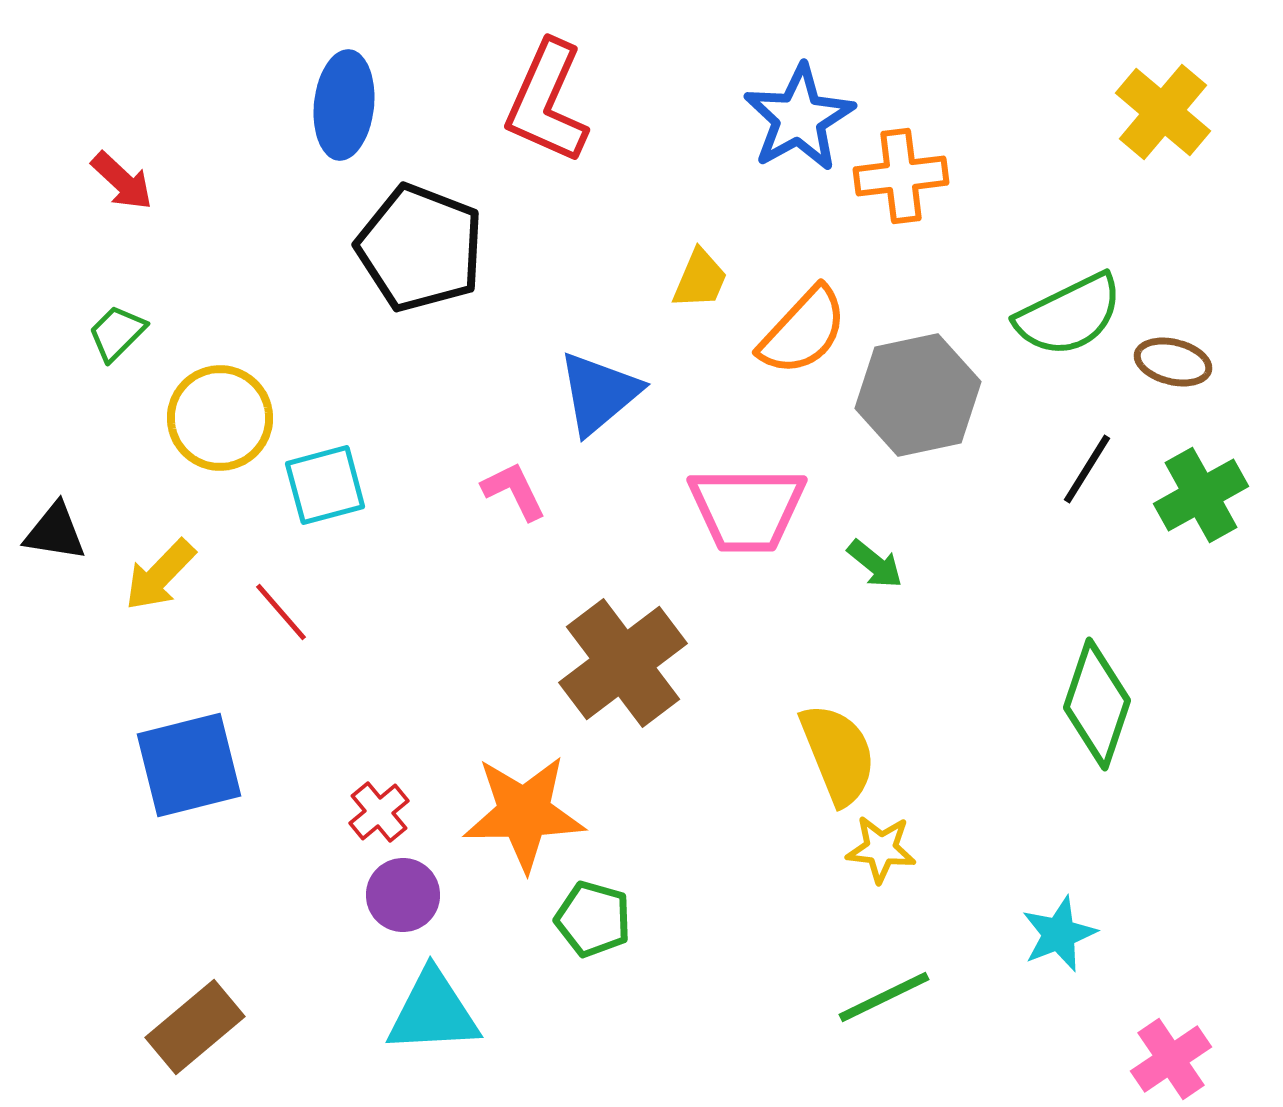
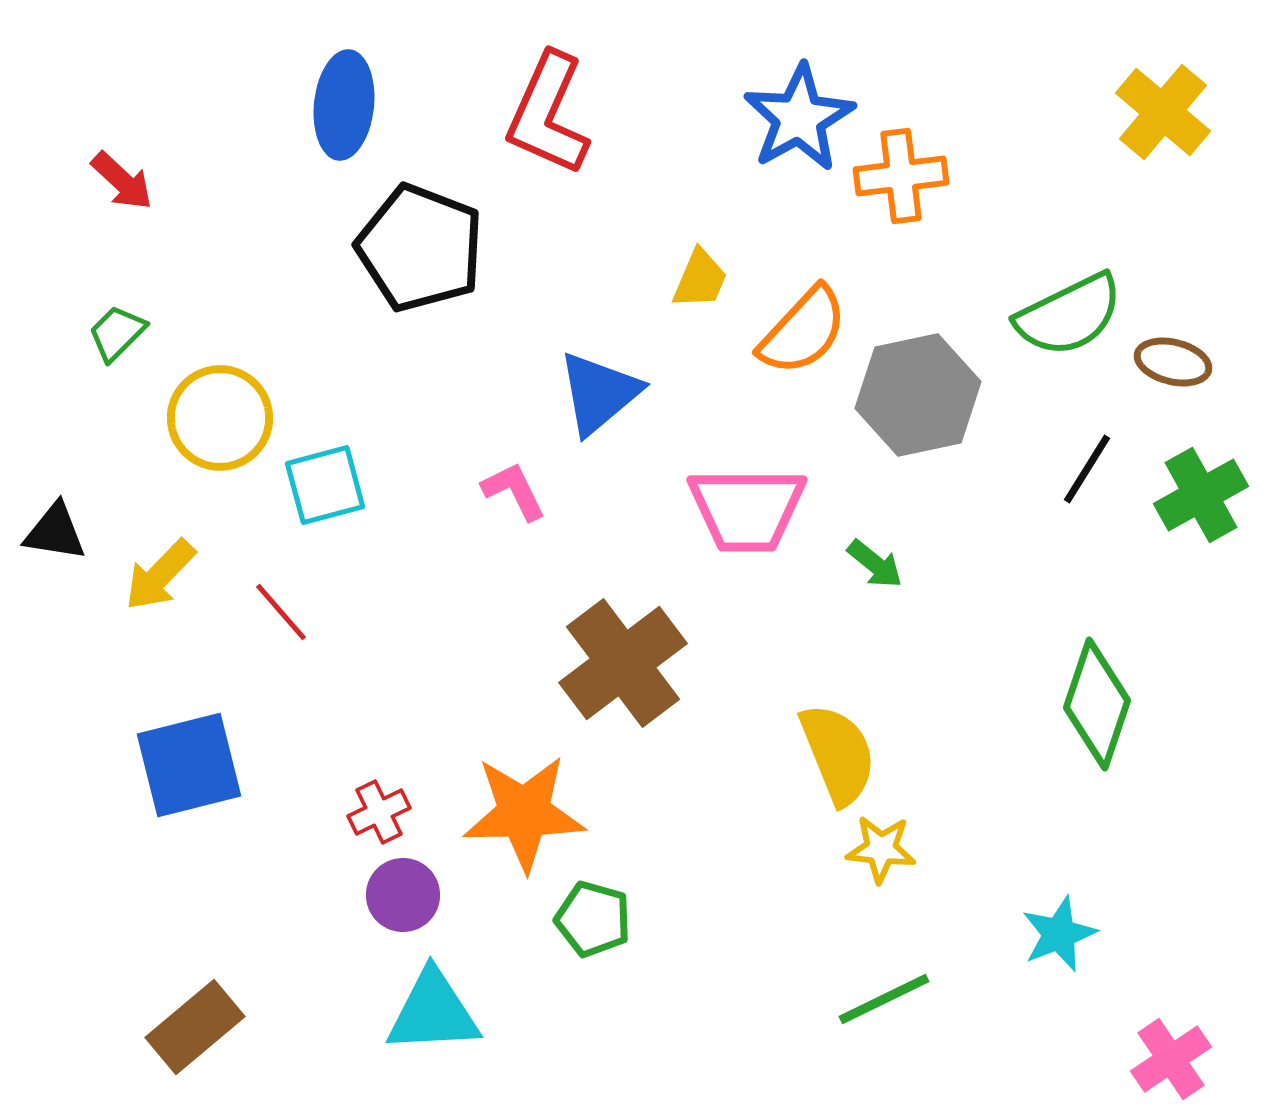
red L-shape: moved 1 px right, 12 px down
red cross: rotated 14 degrees clockwise
green line: moved 2 px down
